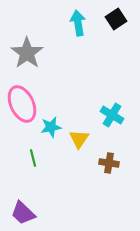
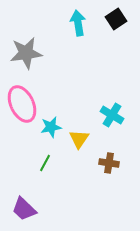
gray star: moved 1 px left; rotated 28 degrees clockwise
green line: moved 12 px right, 5 px down; rotated 42 degrees clockwise
purple trapezoid: moved 1 px right, 4 px up
